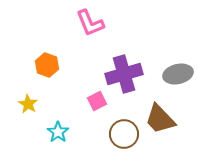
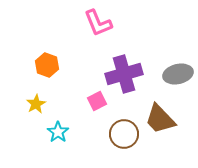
pink L-shape: moved 8 px right
yellow star: moved 8 px right; rotated 12 degrees clockwise
